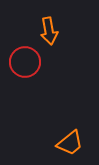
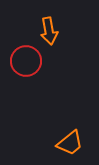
red circle: moved 1 px right, 1 px up
